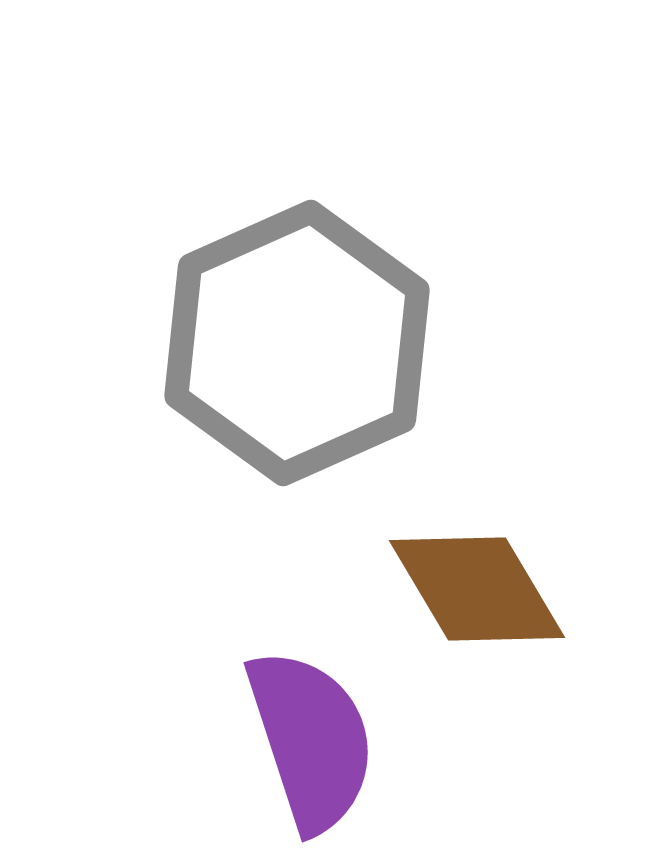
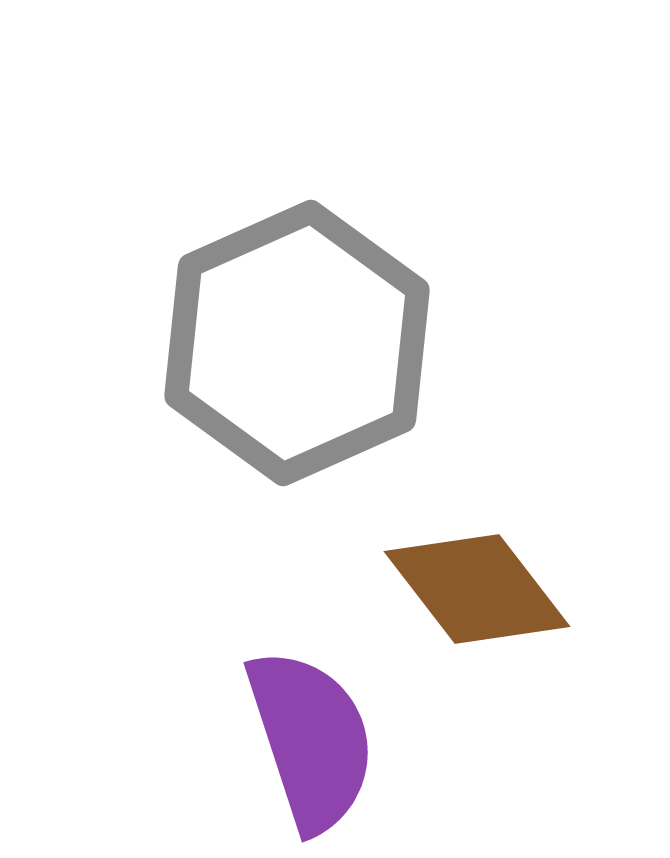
brown diamond: rotated 7 degrees counterclockwise
